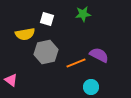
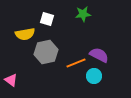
cyan circle: moved 3 px right, 11 px up
